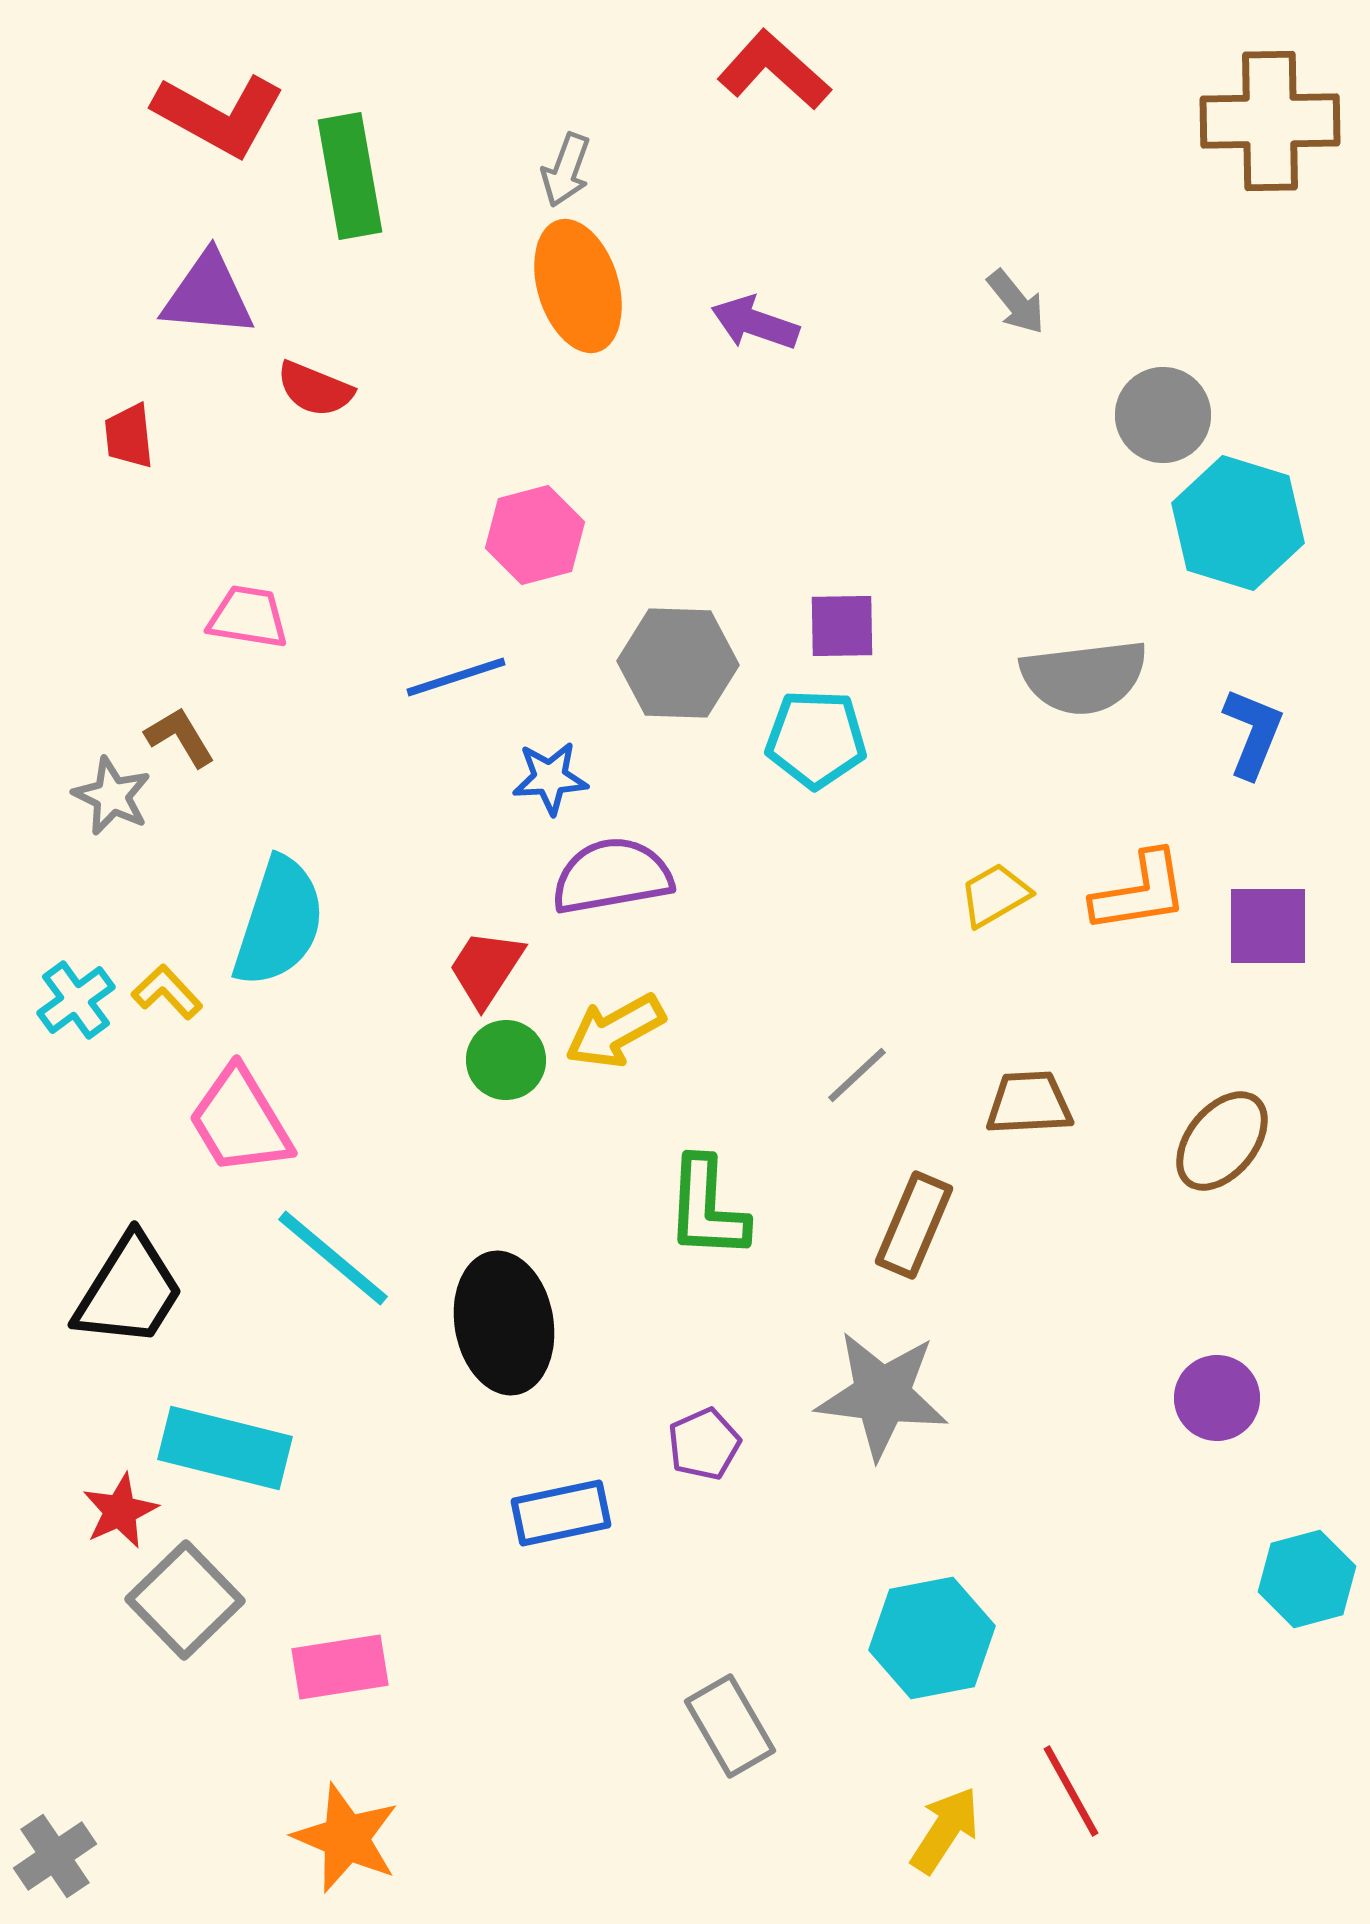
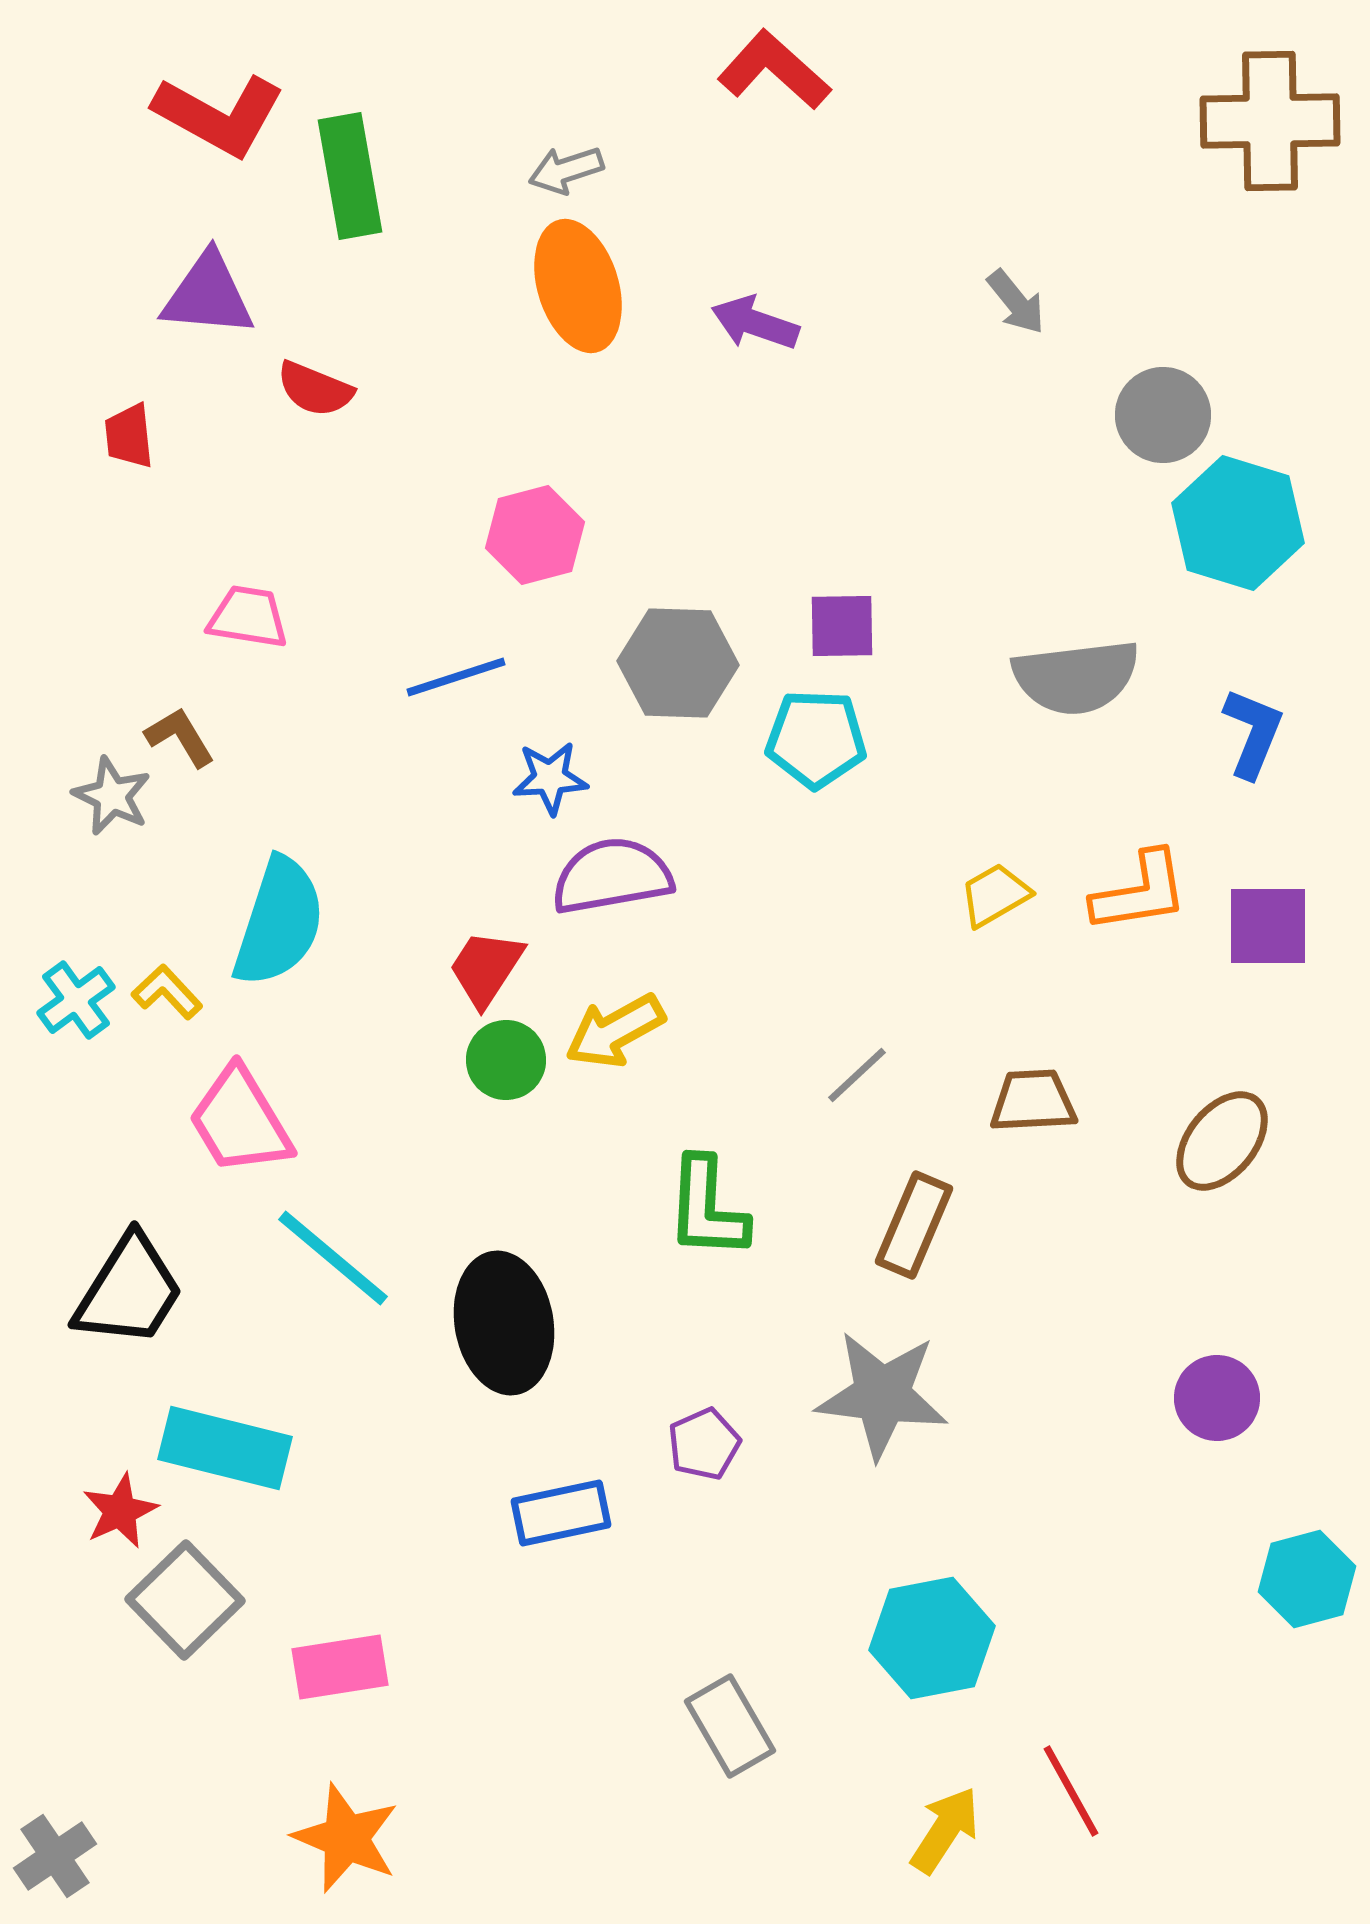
gray arrow at (566, 170): rotated 52 degrees clockwise
gray semicircle at (1084, 677): moved 8 px left
brown trapezoid at (1029, 1103): moved 4 px right, 2 px up
